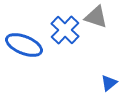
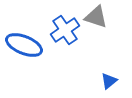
blue cross: rotated 12 degrees clockwise
blue triangle: moved 2 px up
